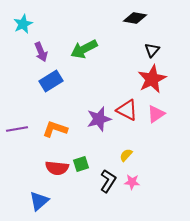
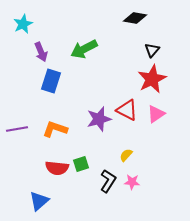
blue rectangle: rotated 40 degrees counterclockwise
